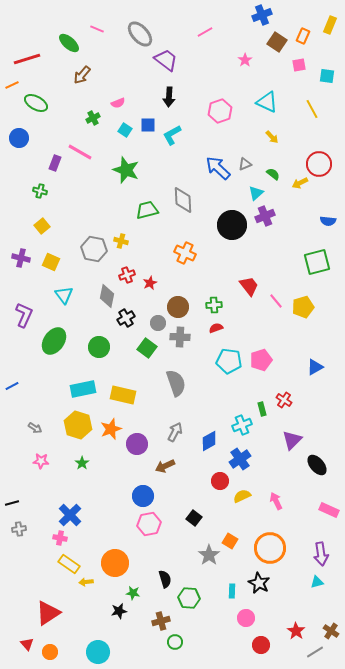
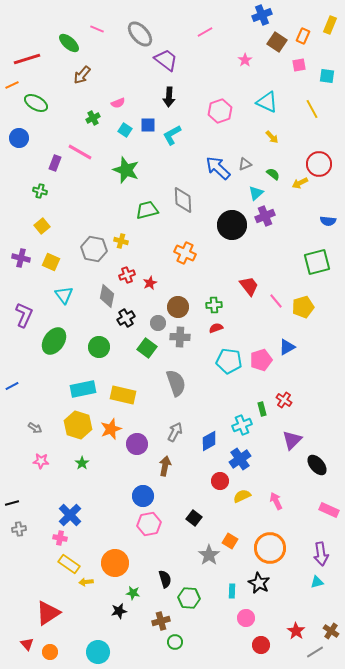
blue triangle at (315, 367): moved 28 px left, 20 px up
brown arrow at (165, 466): rotated 126 degrees clockwise
